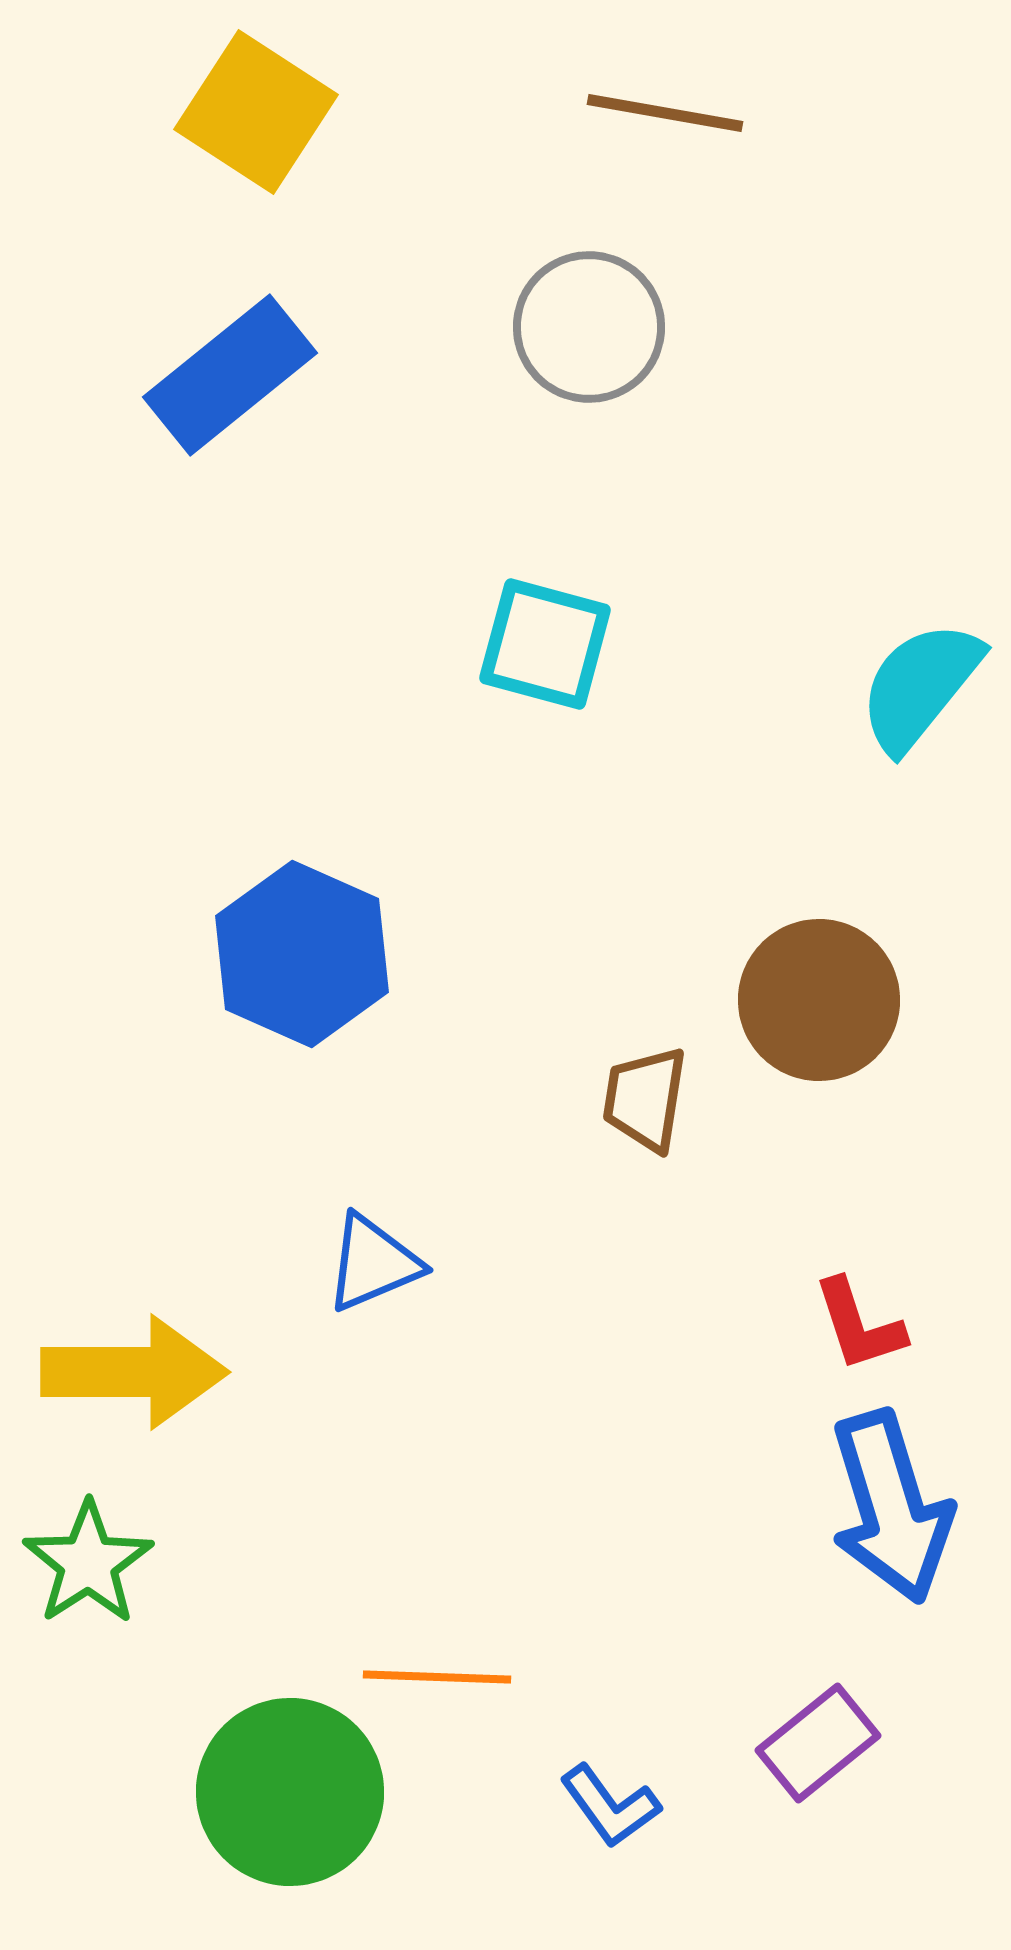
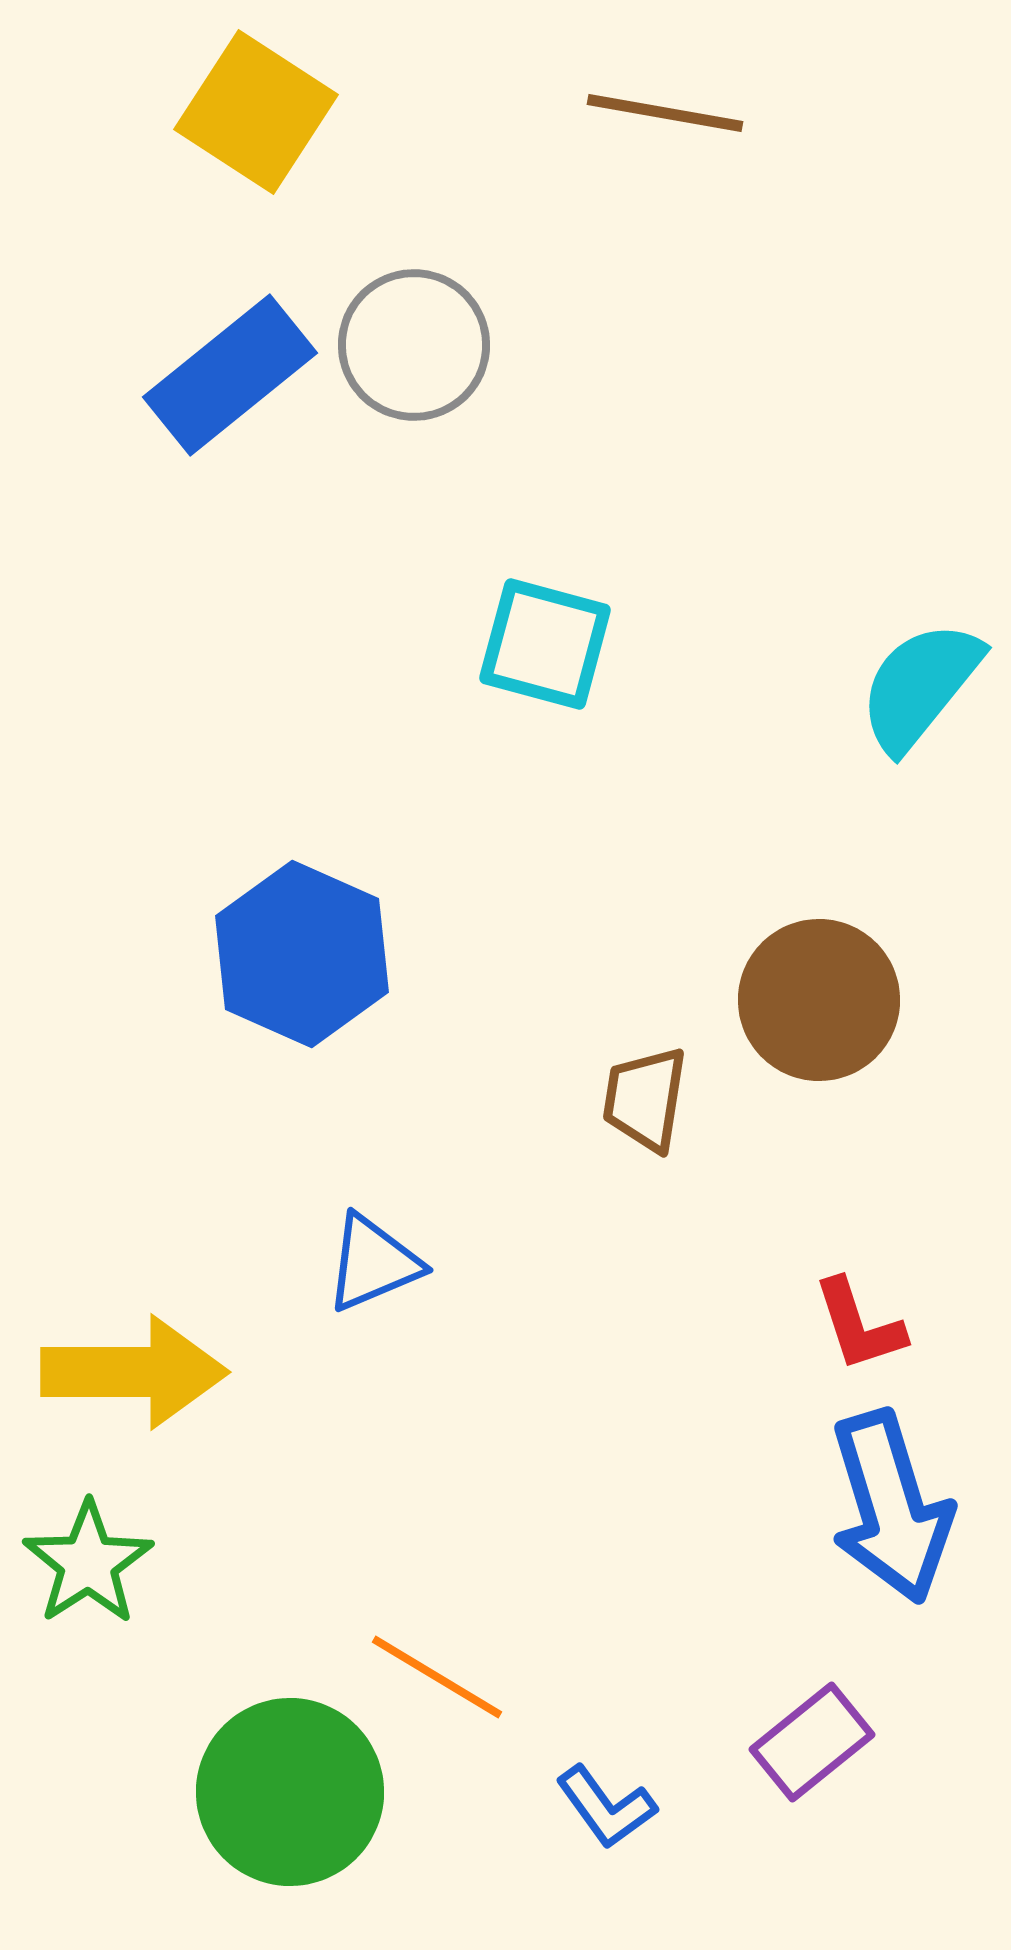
gray circle: moved 175 px left, 18 px down
orange line: rotated 29 degrees clockwise
purple rectangle: moved 6 px left, 1 px up
blue L-shape: moved 4 px left, 1 px down
